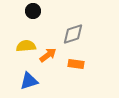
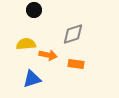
black circle: moved 1 px right, 1 px up
yellow semicircle: moved 2 px up
orange arrow: rotated 48 degrees clockwise
blue triangle: moved 3 px right, 2 px up
